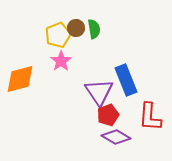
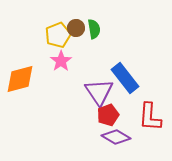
blue rectangle: moved 1 px left, 2 px up; rotated 16 degrees counterclockwise
